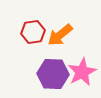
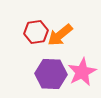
red hexagon: moved 3 px right
purple hexagon: moved 2 px left
